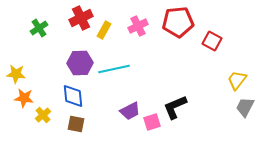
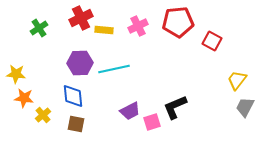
yellow rectangle: rotated 66 degrees clockwise
